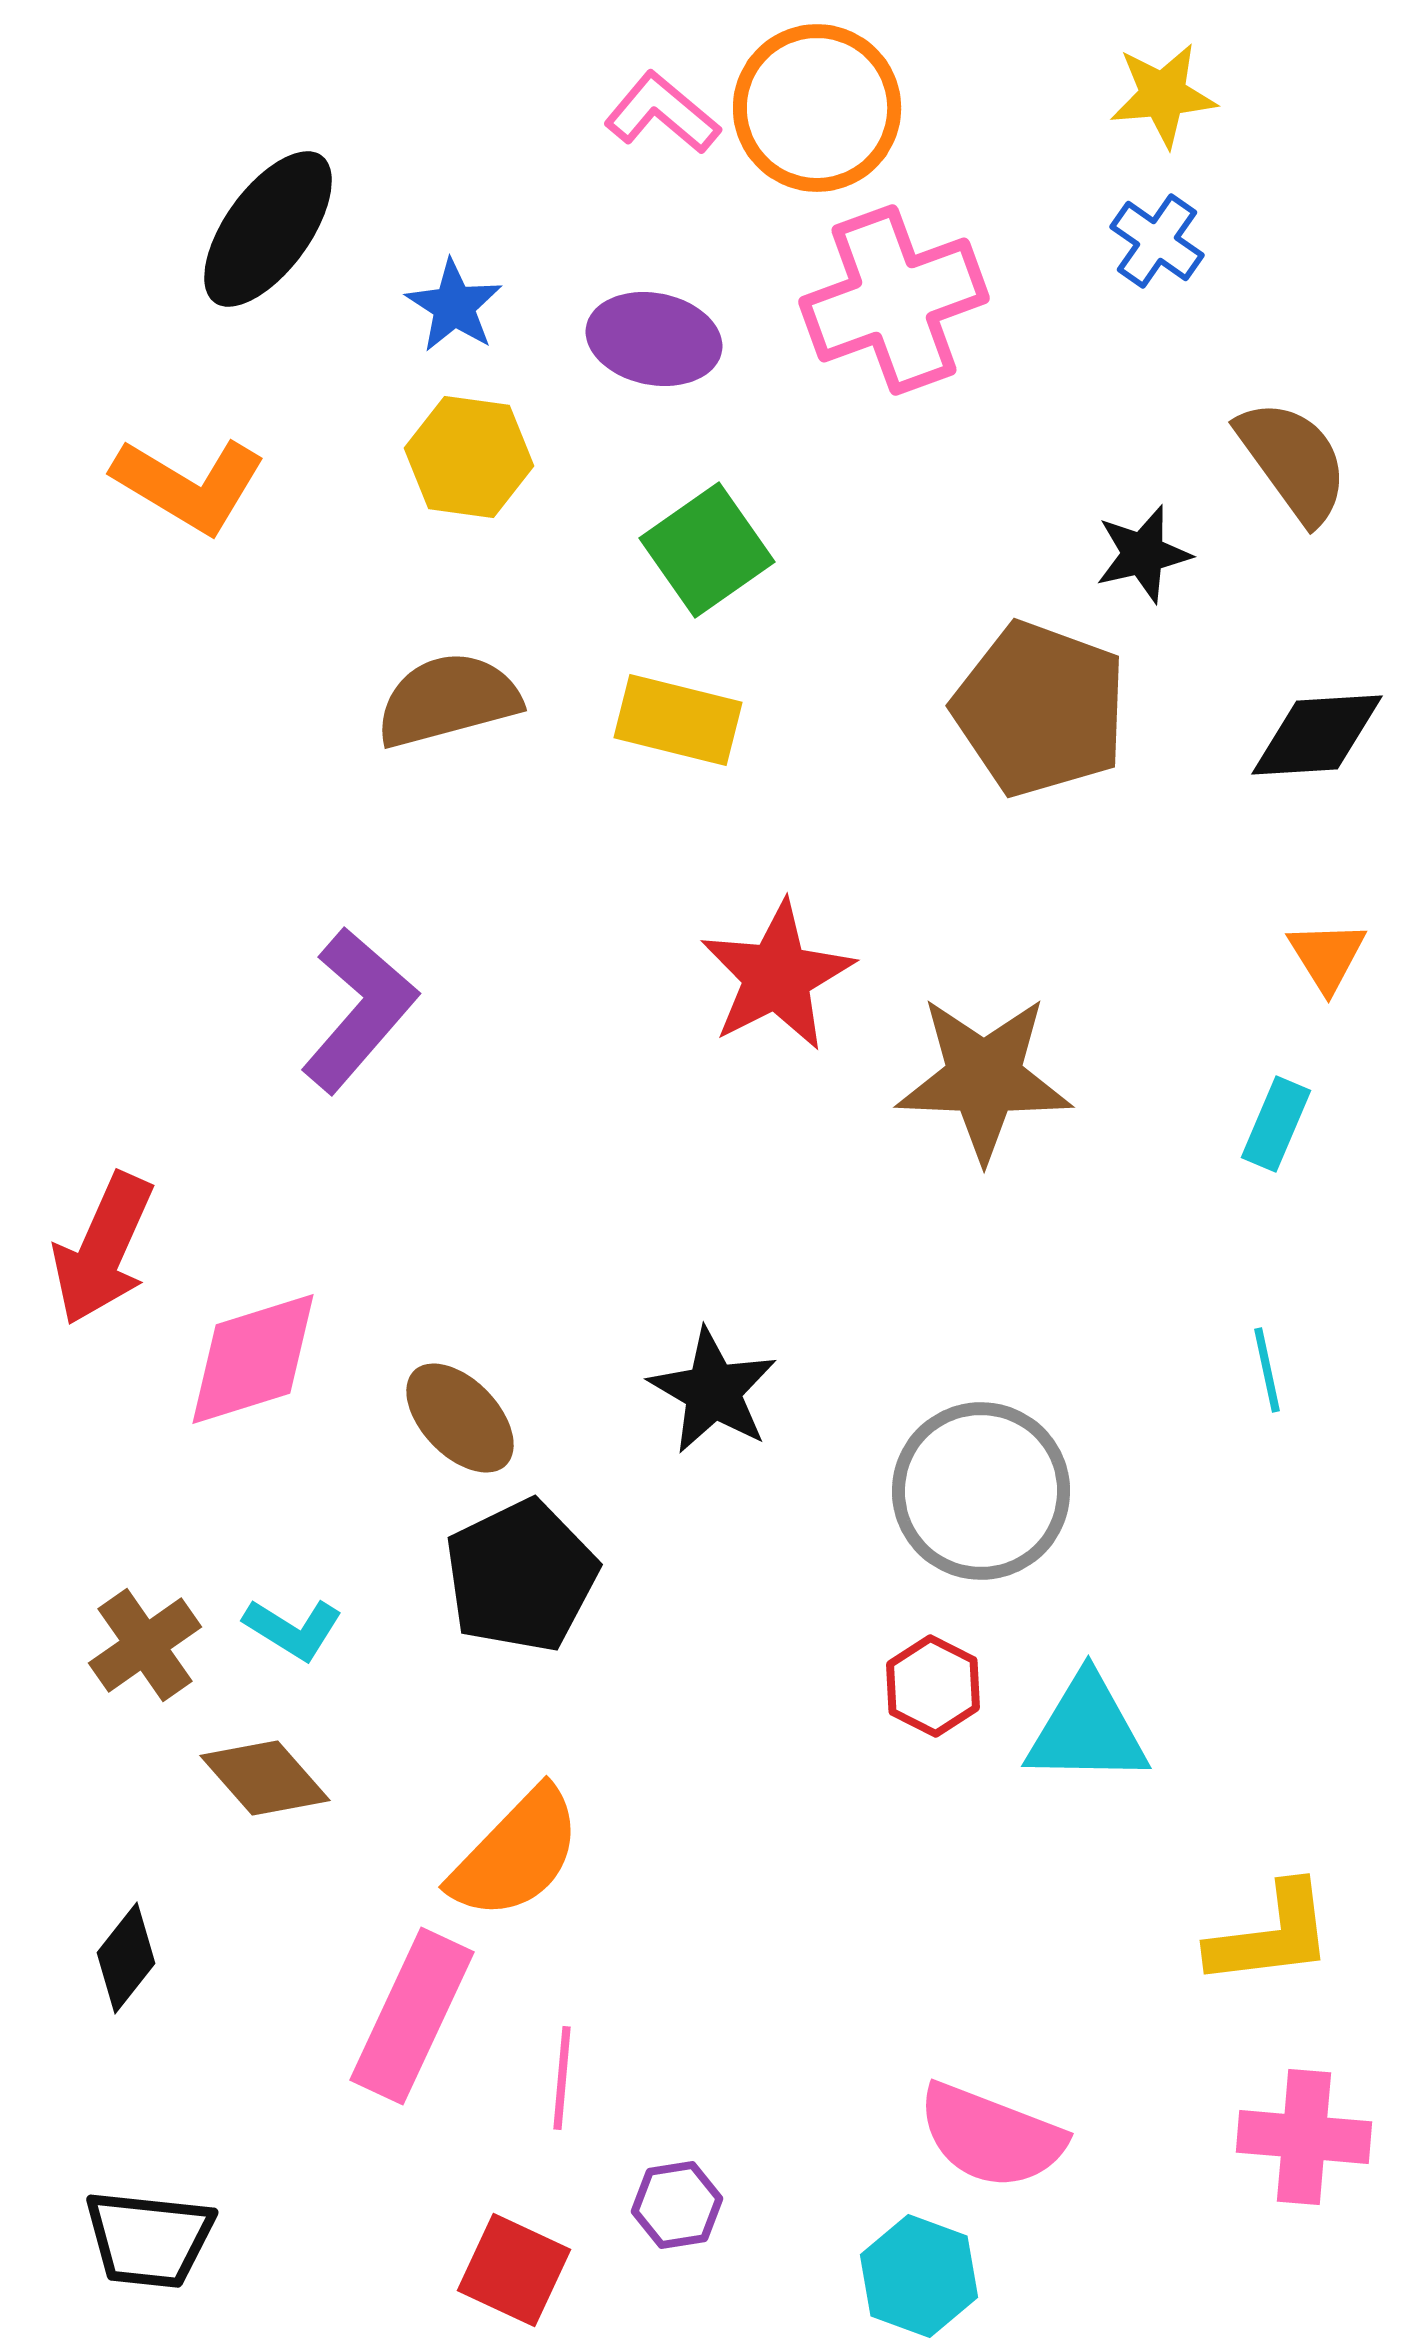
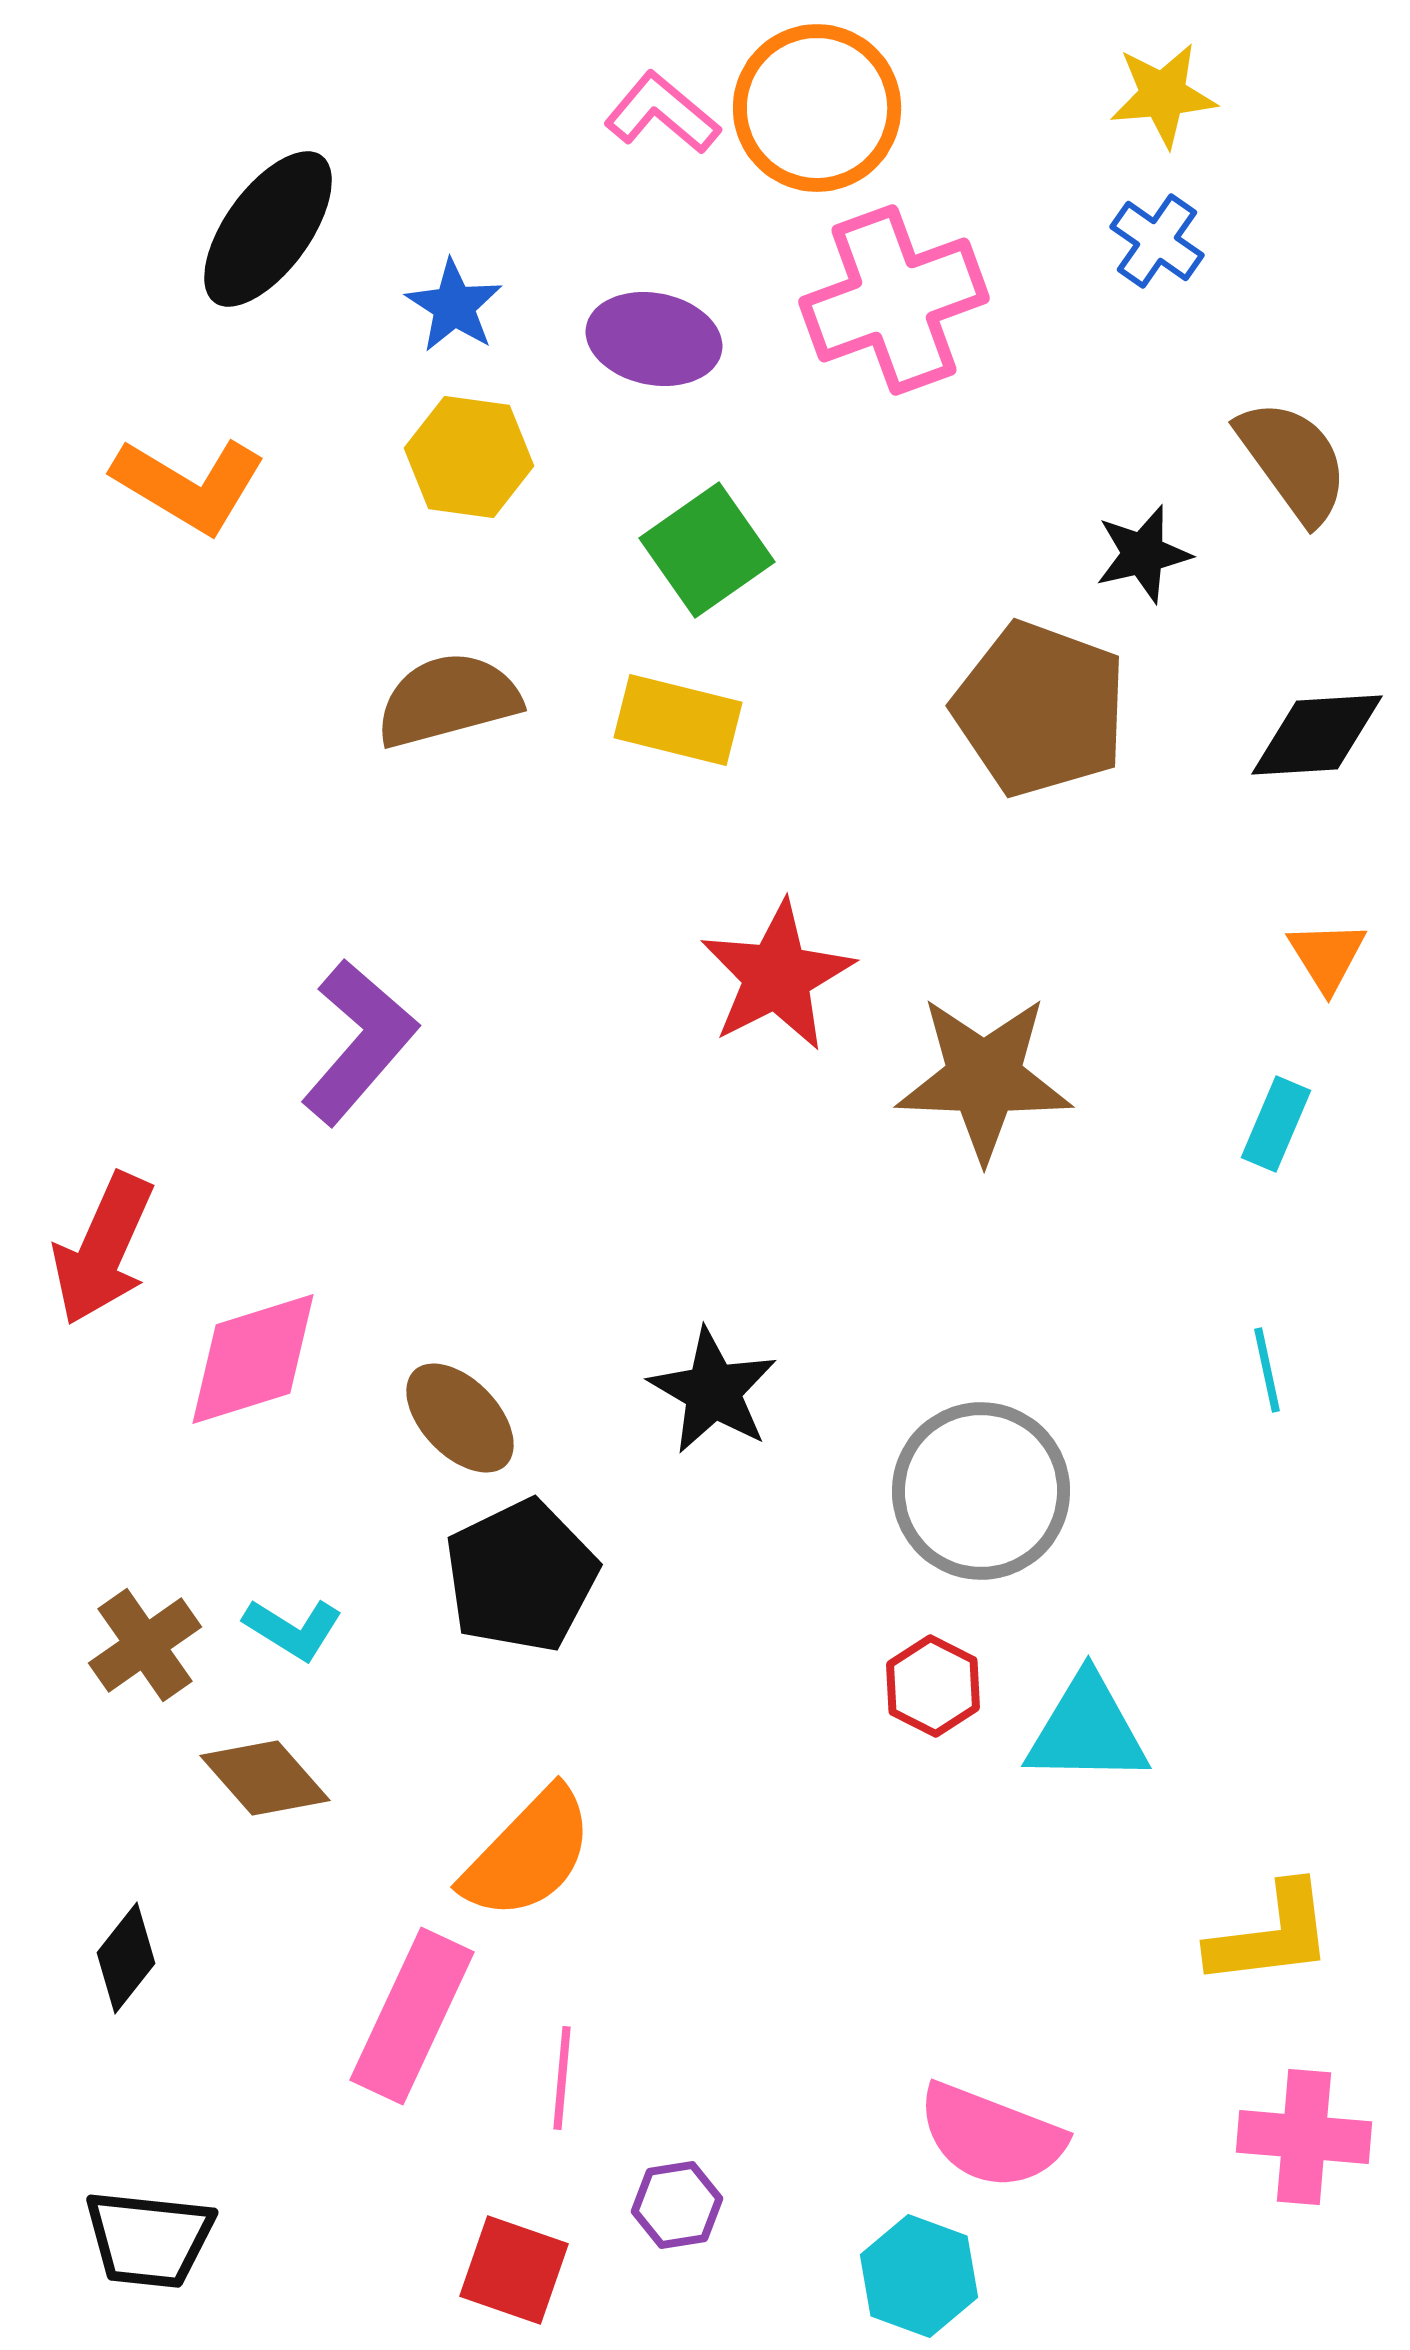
purple L-shape at (359, 1010): moved 32 px down
orange semicircle at (516, 1854): moved 12 px right
red square at (514, 2270): rotated 6 degrees counterclockwise
